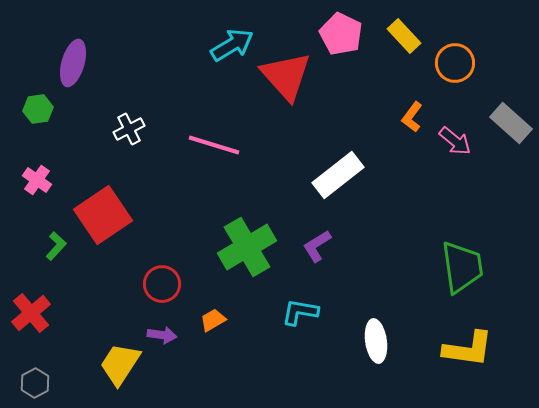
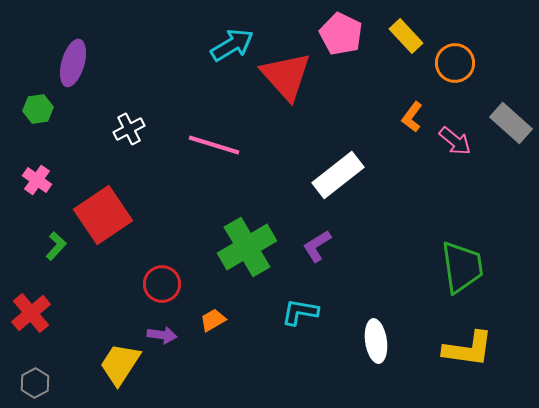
yellow rectangle: moved 2 px right
